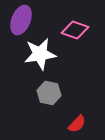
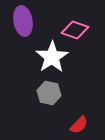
purple ellipse: moved 2 px right, 1 px down; rotated 32 degrees counterclockwise
white star: moved 12 px right, 3 px down; rotated 24 degrees counterclockwise
red semicircle: moved 2 px right, 1 px down
